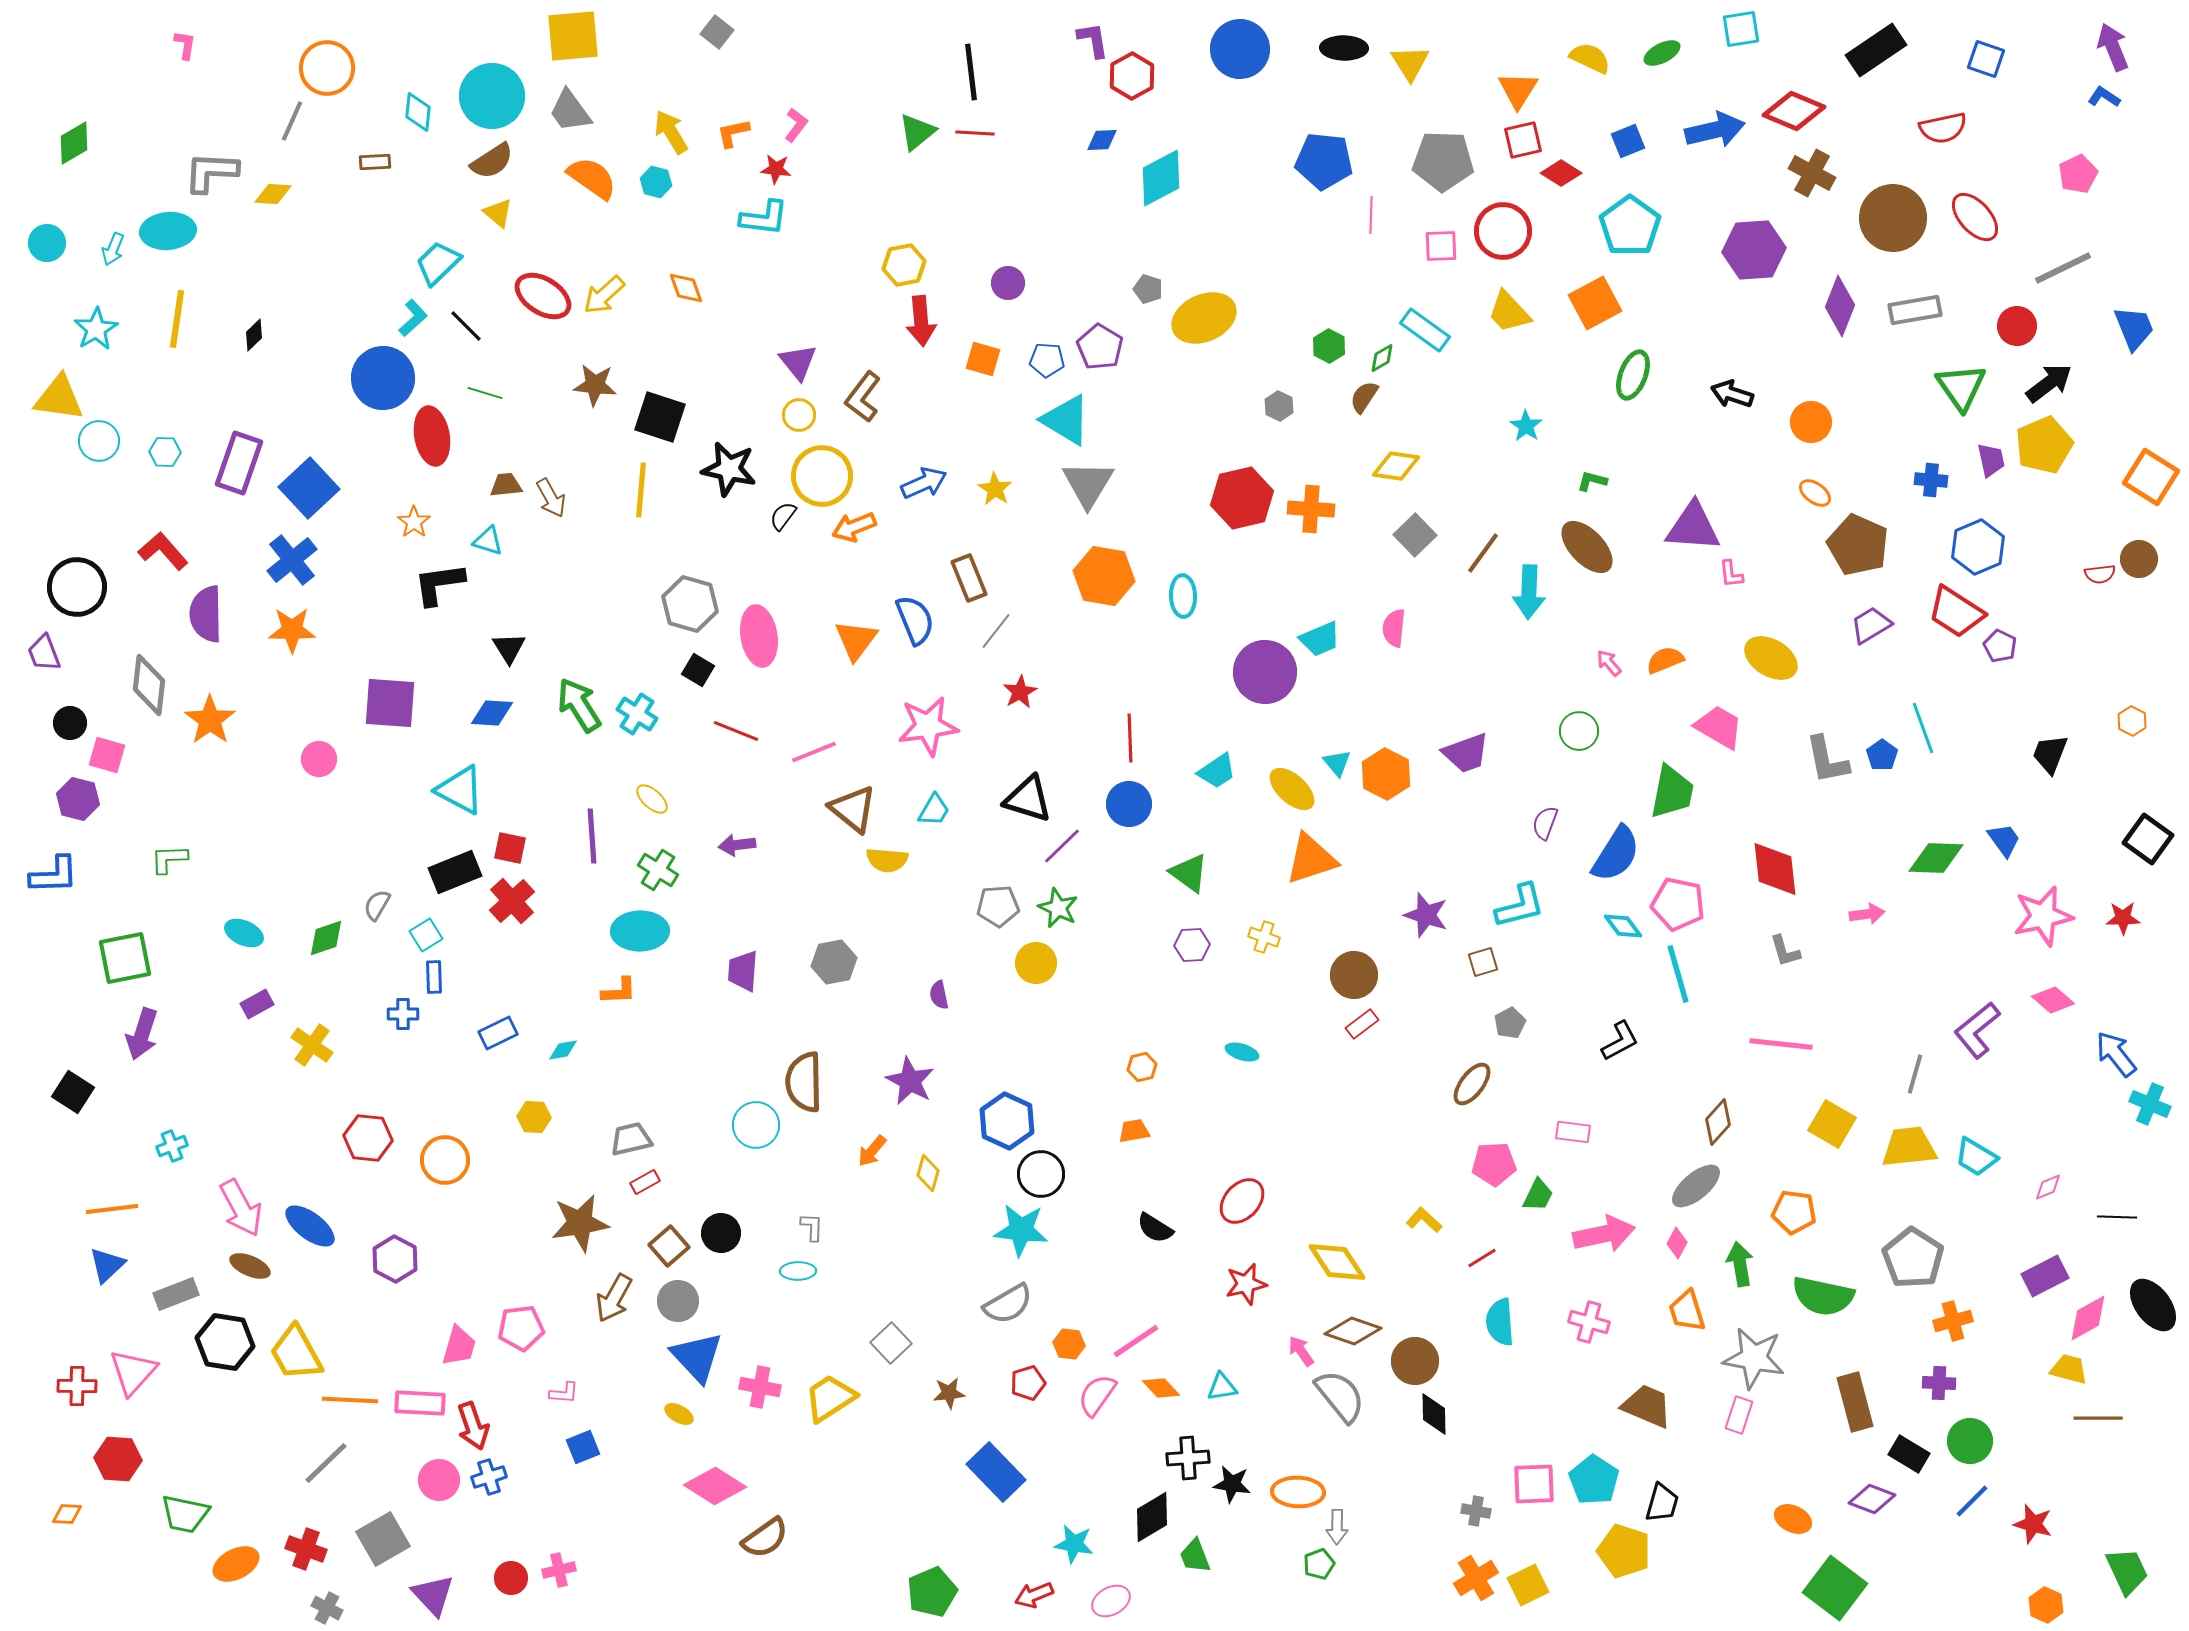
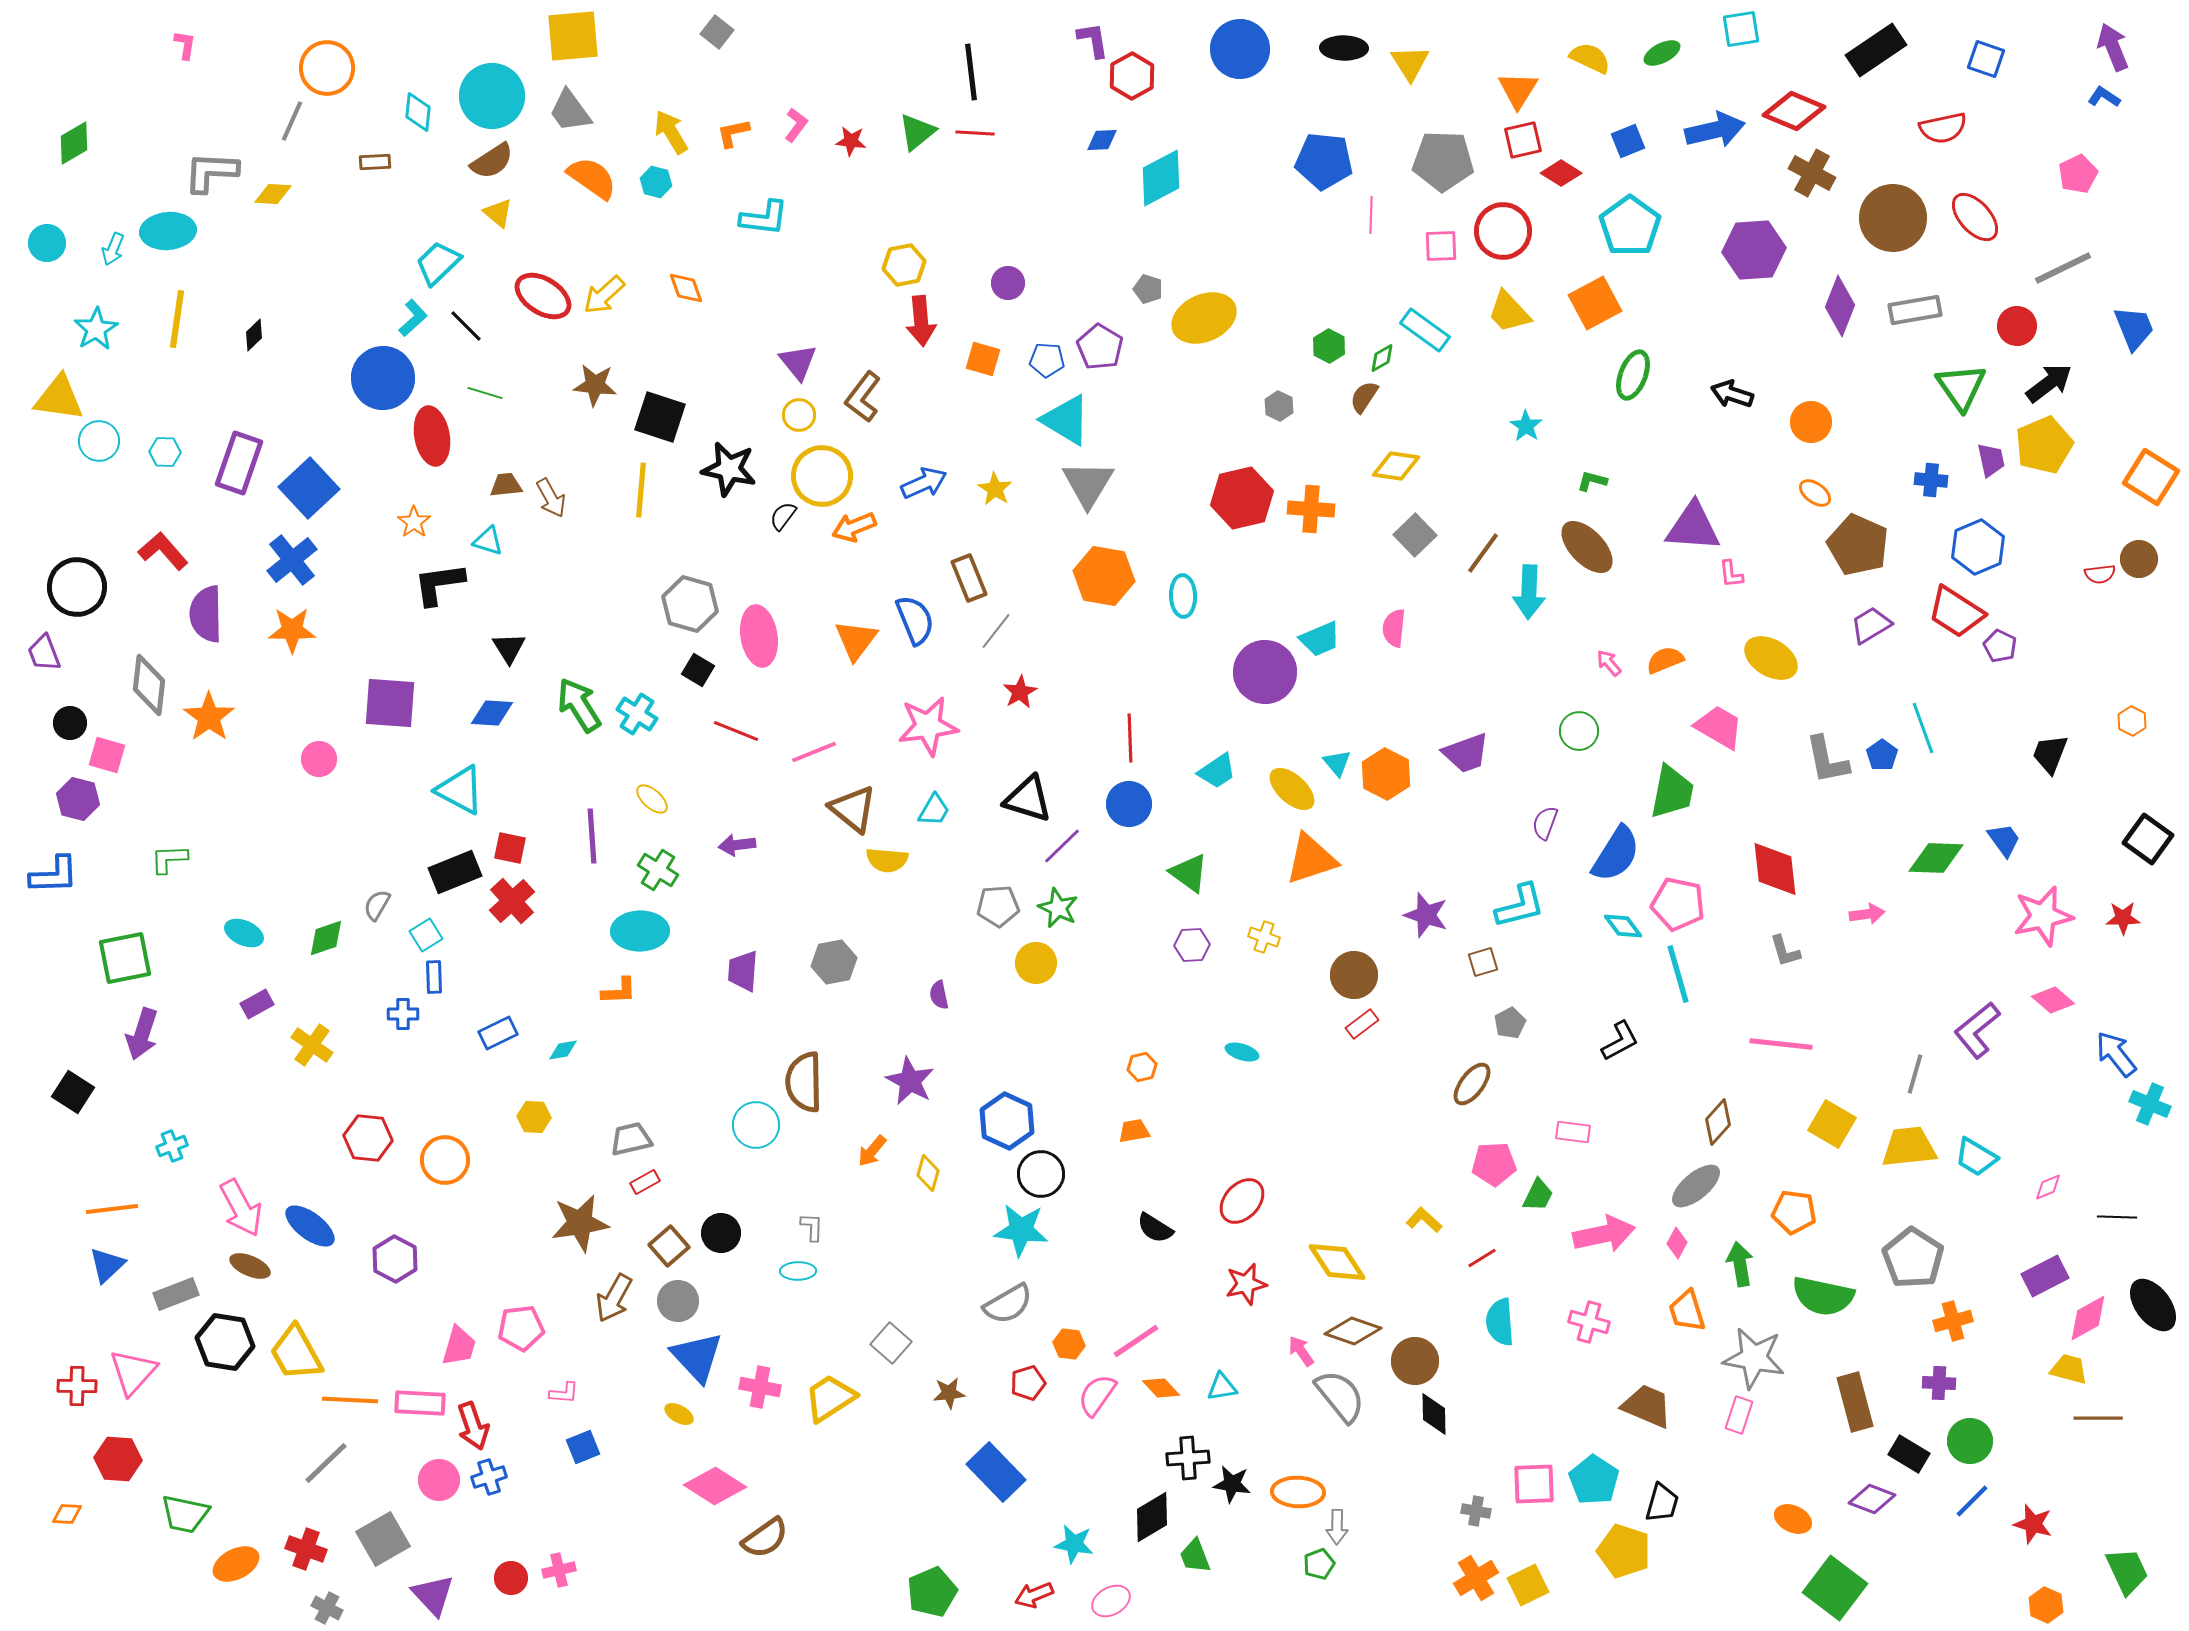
red star at (776, 169): moved 75 px right, 28 px up
orange star at (210, 720): moved 1 px left, 3 px up
gray square at (891, 1343): rotated 6 degrees counterclockwise
